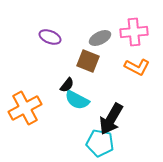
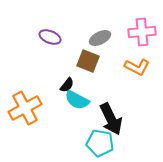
pink cross: moved 8 px right
black arrow: rotated 56 degrees counterclockwise
